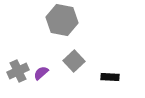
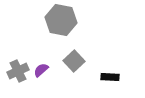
gray hexagon: moved 1 px left
purple semicircle: moved 3 px up
